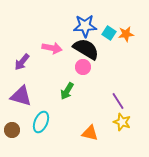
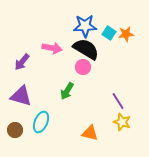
brown circle: moved 3 px right
